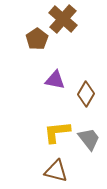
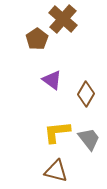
purple triangle: moved 3 px left; rotated 25 degrees clockwise
